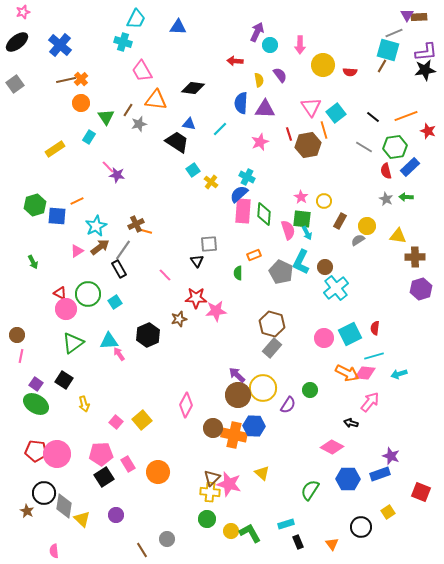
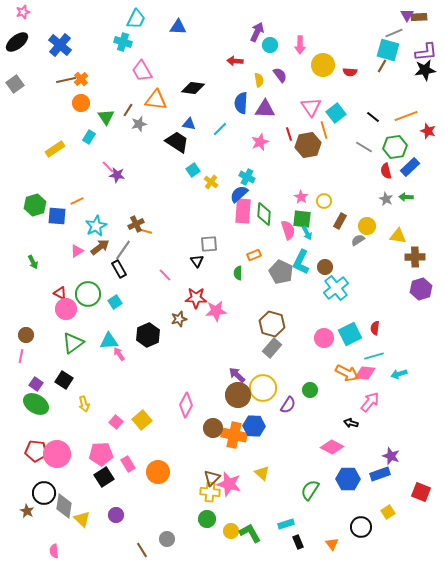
brown circle at (17, 335): moved 9 px right
